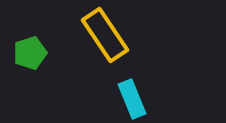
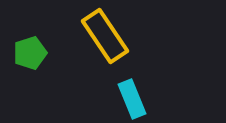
yellow rectangle: moved 1 px down
